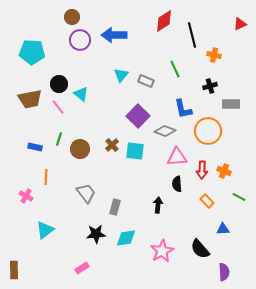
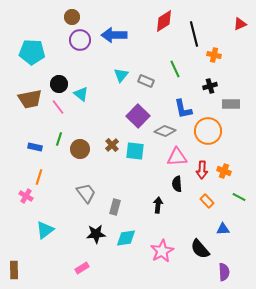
black line at (192, 35): moved 2 px right, 1 px up
orange line at (46, 177): moved 7 px left; rotated 14 degrees clockwise
